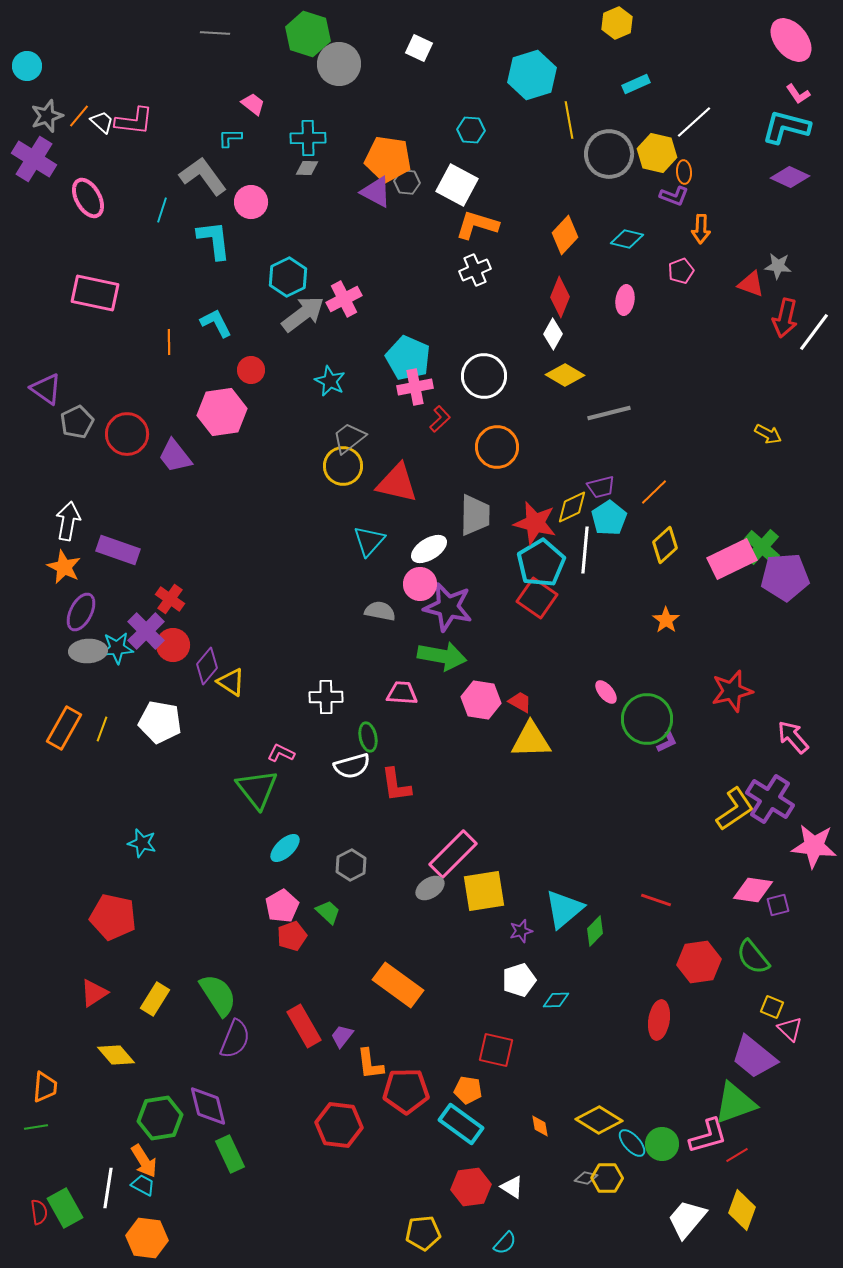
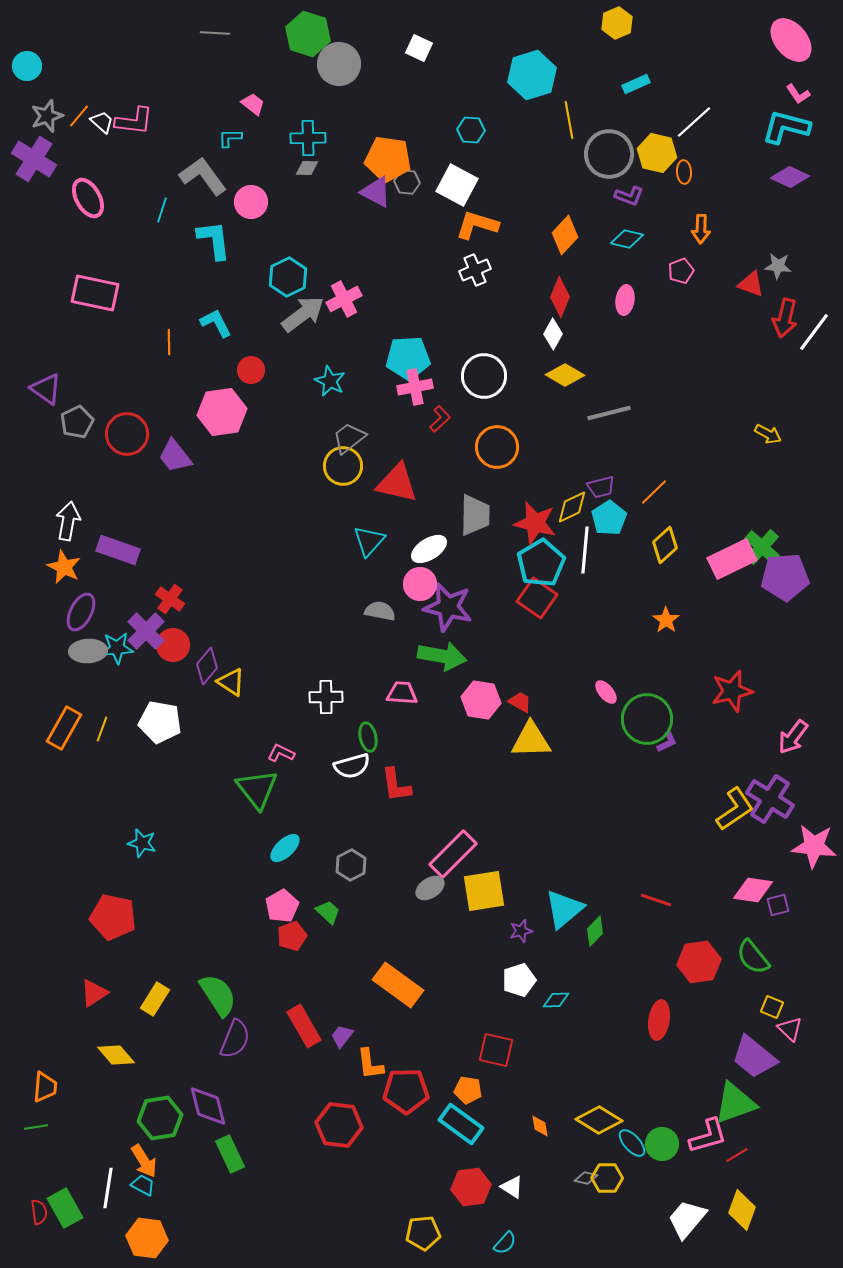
purple L-shape at (674, 196): moved 45 px left
cyan pentagon at (408, 358): rotated 27 degrees counterclockwise
pink arrow at (793, 737): rotated 102 degrees counterclockwise
